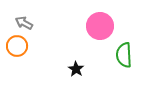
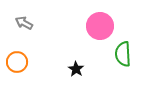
orange circle: moved 16 px down
green semicircle: moved 1 px left, 1 px up
